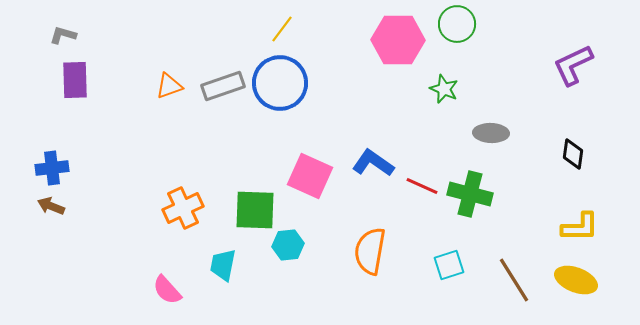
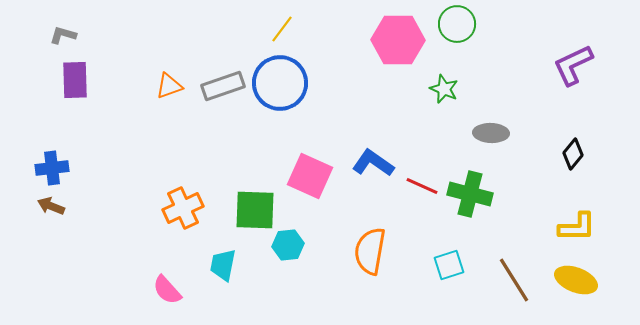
black diamond: rotated 32 degrees clockwise
yellow L-shape: moved 3 px left
